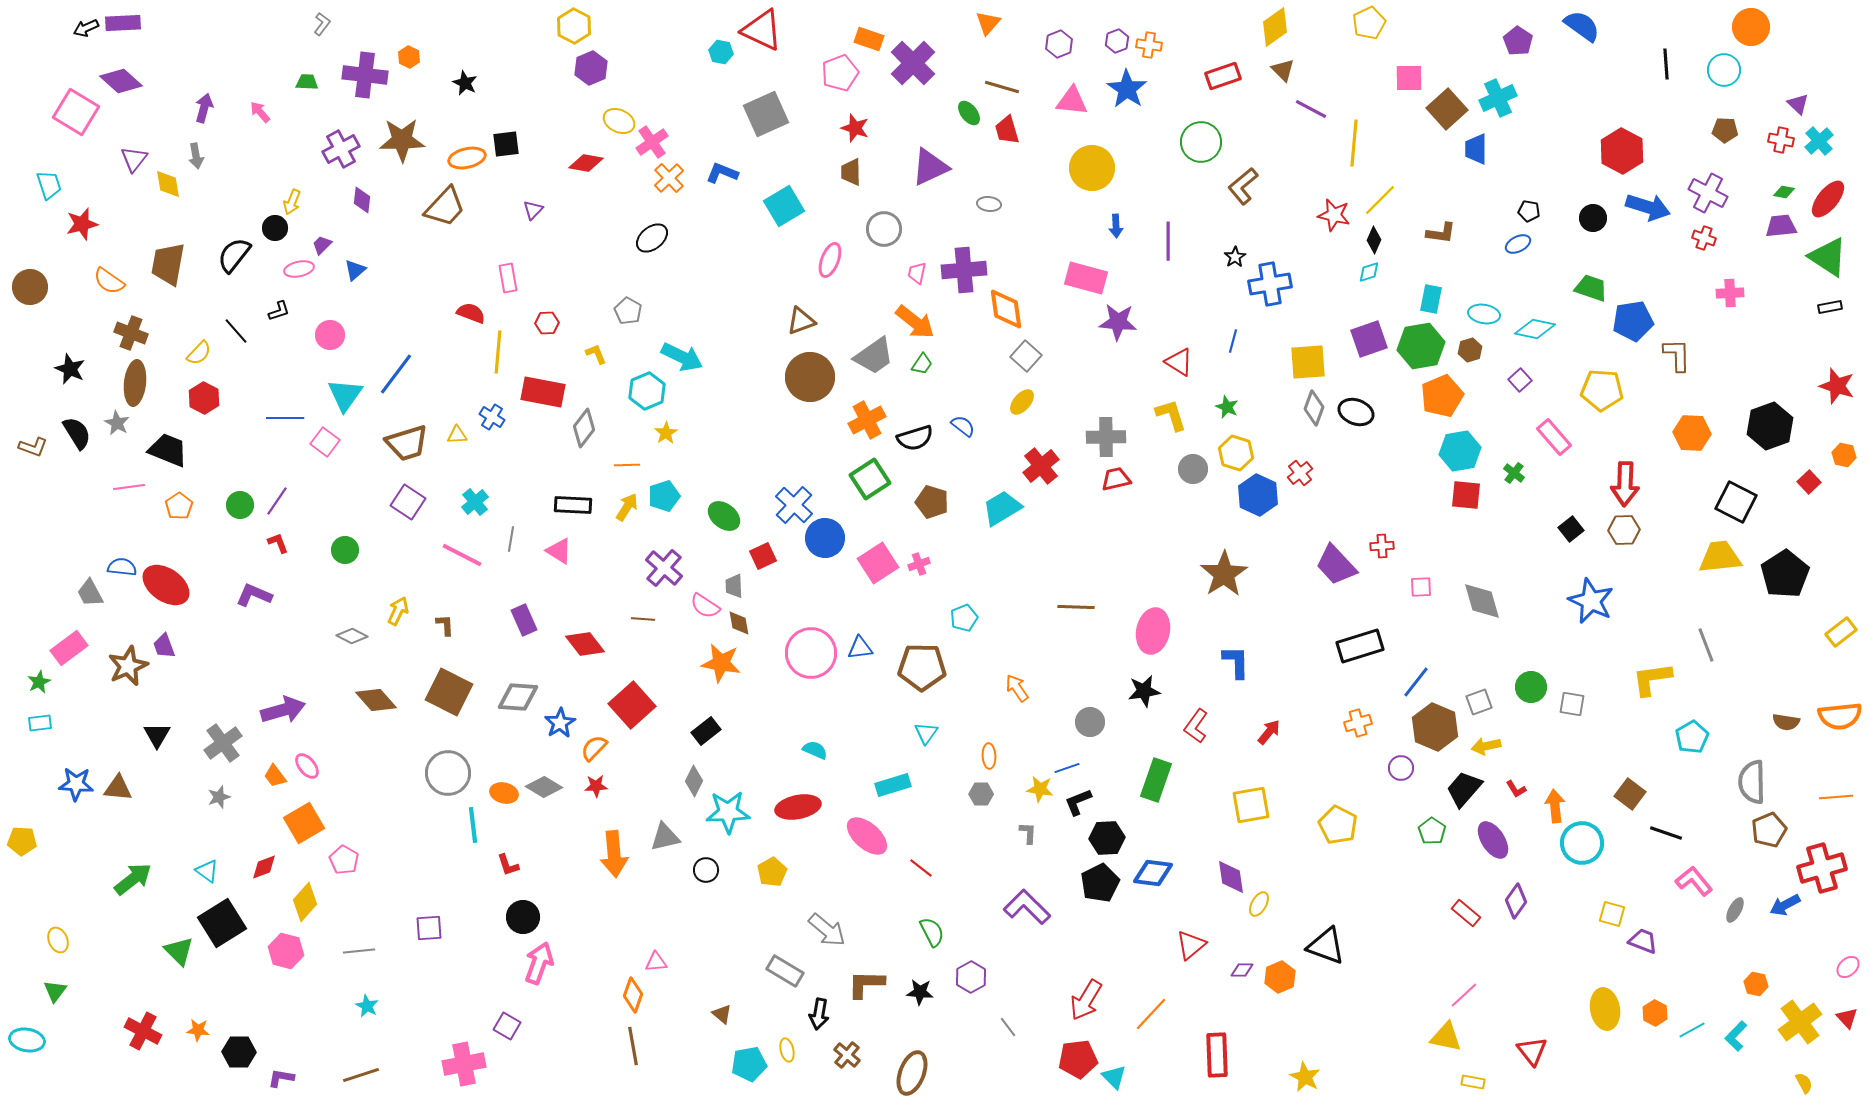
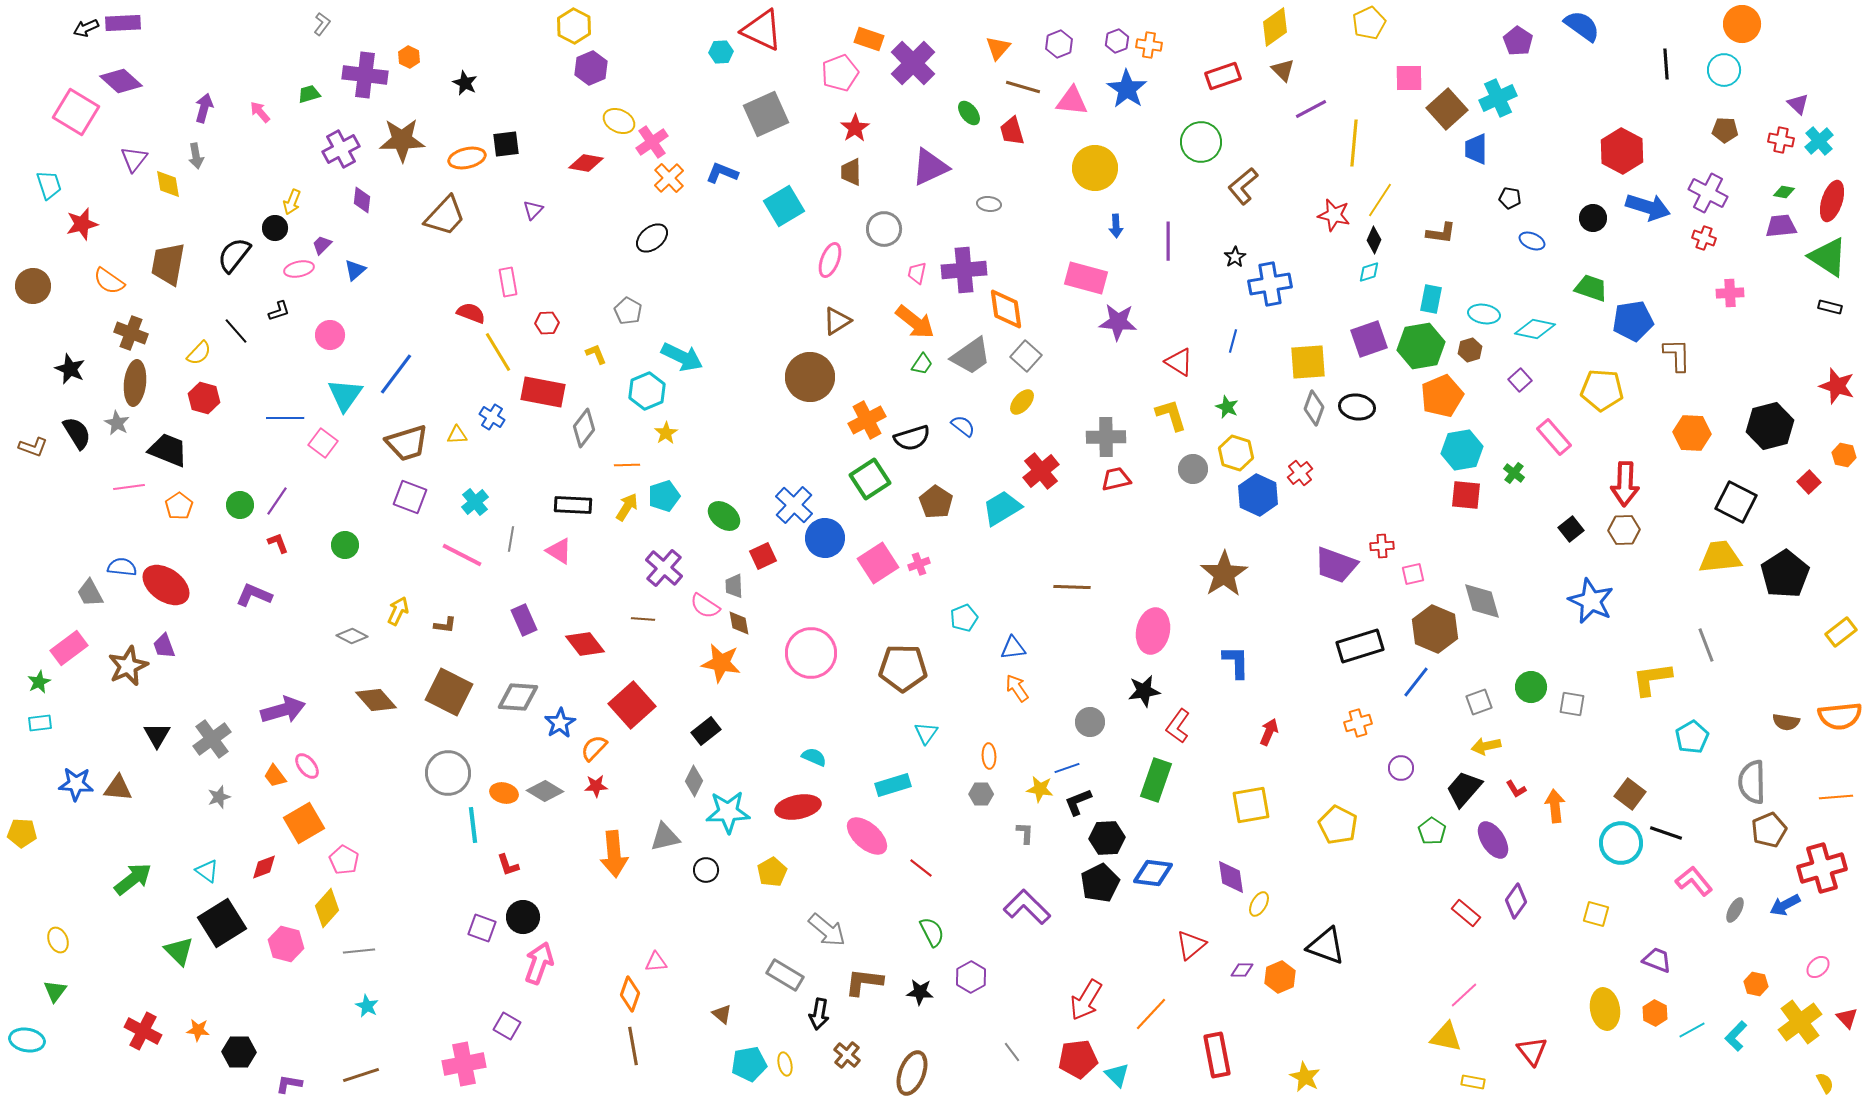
orange triangle at (988, 23): moved 10 px right, 25 px down
orange circle at (1751, 27): moved 9 px left, 3 px up
cyan hexagon at (721, 52): rotated 15 degrees counterclockwise
green trapezoid at (307, 82): moved 2 px right, 12 px down; rotated 20 degrees counterclockwise
brown line at (1002, 87): moved 21 px right
purple line at (1311, 109): rotated 56 degrees counterclockwise
red star at (855, 128): rotated 20 degrees clockwise
red trapezoid at (1007, 130): moved 5 px right, 1 px down
yellow circle at (1092, 168): moved 3 px right
red ellipse at (1828, 199): moved 4 px right, 2 px down; rotated 21 degrees counterclockwise
yellow line at (1380, 200): rotated 12 degrees counterclockwise
brown trapezoid at (445, 207): moved 9 px down
black pentagon at (1529, 211): moved 19 px left, 13 px up
blue ellipse at (1518, 244): moved 14 px right, 3 px up; rotated 50 degrees clockwise
pink rectangle at (508, 278): moved 4 px down
brown circle at (30, 287): moved 3 px right, 1 px up
black rectangle at (1830, 307): rotated 25 degrees clockwise
brown triangle at (801, 321): moved 36 px right; rotated 12 degrees counterclockwise
yellow line at (498, 352): rotated 36 degrees counterclockwise
gray trapezoid at (874, 356): moved 97 px right
red hexagon at (204, 398): rotated 12 degrees counterclockwise
black ellipse at (1356, 412): moved 1 px right, 5 px up; rotated 12 degrees counterclockwise
black hexagon at (1770, 426): rotated 6 degrees clockwise
black semicircle at (915, 438): moved 3 px left
pink square at (325, 442): moved 2 px left, 1 px down
cyan hexagon at (1460, 451): moved 2 px right, 1 px up
red cross at (1041, 466): moved 5 px down
purple square at (408, 502): moved 2 px right, 5 px up; rotated 12 degrees counterclockwise
brown pentagon at (932, 502): moved 4 px right; rotated 16 degrees clockwise
green circle at (345, 550): moved 5 px up
purple trapezoid at (1336, 565): rotated 27 degrees counterclockwise
pink square at (1421, 587): moved 8 px left, 13 px up; rotated 10 degrees counterclockwise
brown line at (1076, 607): moved 4 px left, 20 px up
brown L-shape at (445, 625): rotated 100 degrees clockwise
blue triangle at (860, 648): moved 153 px right
brown pentagon at (922, 667): moved 19 px left, 1 px down
red L-shape at (1196, 726): moved 18 px left
brown hexagon at (1435, 727): moved 98 px up
red arrow at (1269, 732): rotated 16 degrees counterclockwise
gray cross at (223, 743): moved 11 px left, 4 px up
cyan semicircle at (815, 750): moved 1 px left, 7 px down
gray diamond at (544, 787): moved 1 px right, 4 px down
gray L-shape at (1028, 833): moved 3 px left
yellow pentagon at (22, 841): moved 8 px up
cyan circle at (1582, 843): moved 39 px right
yellow diamond at (305, 902): moved 22 px right, 6 px down
yellow square at (1612, 914): moved 16 px left
purple square at (429, 928): moved 53 px right; rotated 24 degrees clockwise
purple trapezoid at (1643, 941): moved 14 px right, 19 px down
pink hexagon at (286, 951): moved 7 px up
pink ellipse at (1848, 967): moved 30 px left
gray rectangle at (785, 971): moved 4 px down
brown L-shape at (866, 984): moved 2 px left, 2 px up; rotated 6 degrees clockwise
orange diamond at (633, 995): moved 3 px left, 1 px up
gray line at (1008, 1027): moved 4 px right, 25 px down
yellow ellipse at (787, 1050): moved 2 px left, 14 px down
red rectangle at (1217, 1055): rotated 9 degrees counterclockwise
cyan triangle at (1114, 1077): moved 3 px right, 2 px up
purple L-shape at (281, 1078): moved 8 px right, 6 px down
yellow semicircle at (1804, 1083): moved 21 px right
